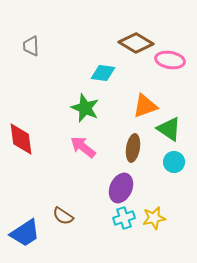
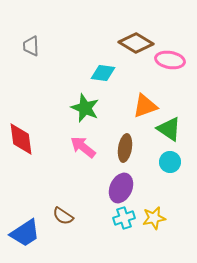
brown ellipse: moved 8 px left
cyan circle: moved 4 px left
